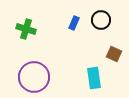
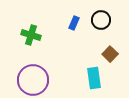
green cross: moved 5 px right, 6 px down
brown square: moved 4 px left; rotated 21 degrees clockwise
purple circle: moved 1 px left, 3 px down
